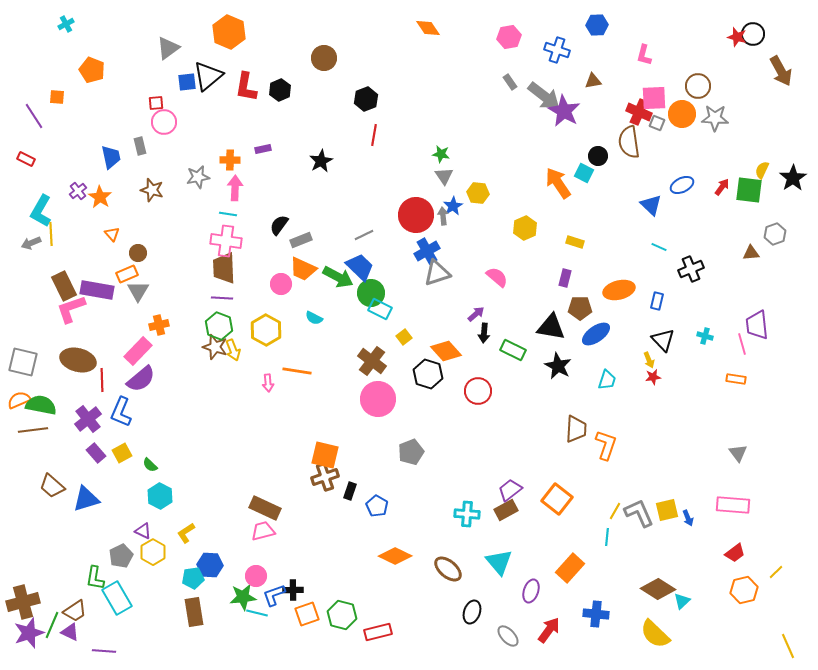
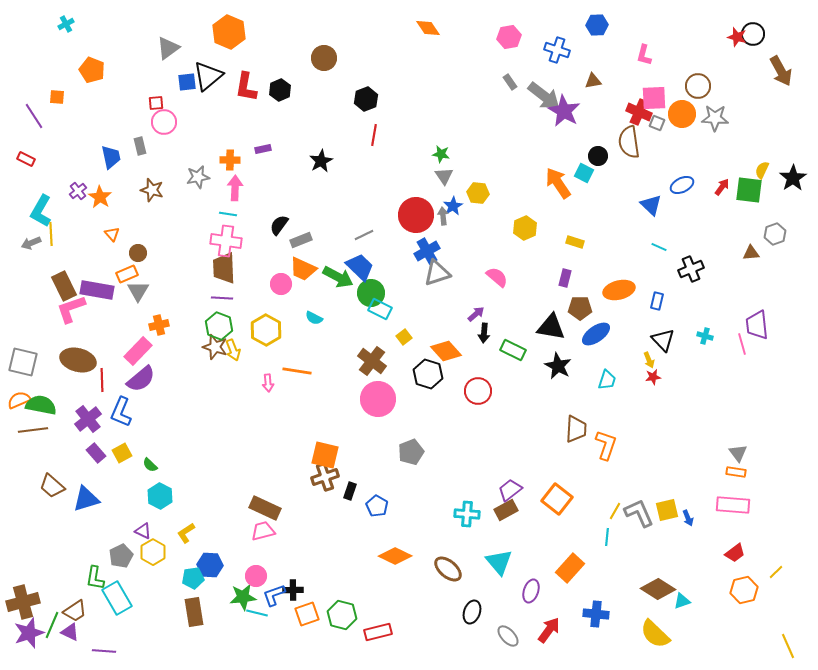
orange rectangle at (736, 379): moved 93 px down
cyan triangle at (682, 601): rotated 24 degrees clockwise
